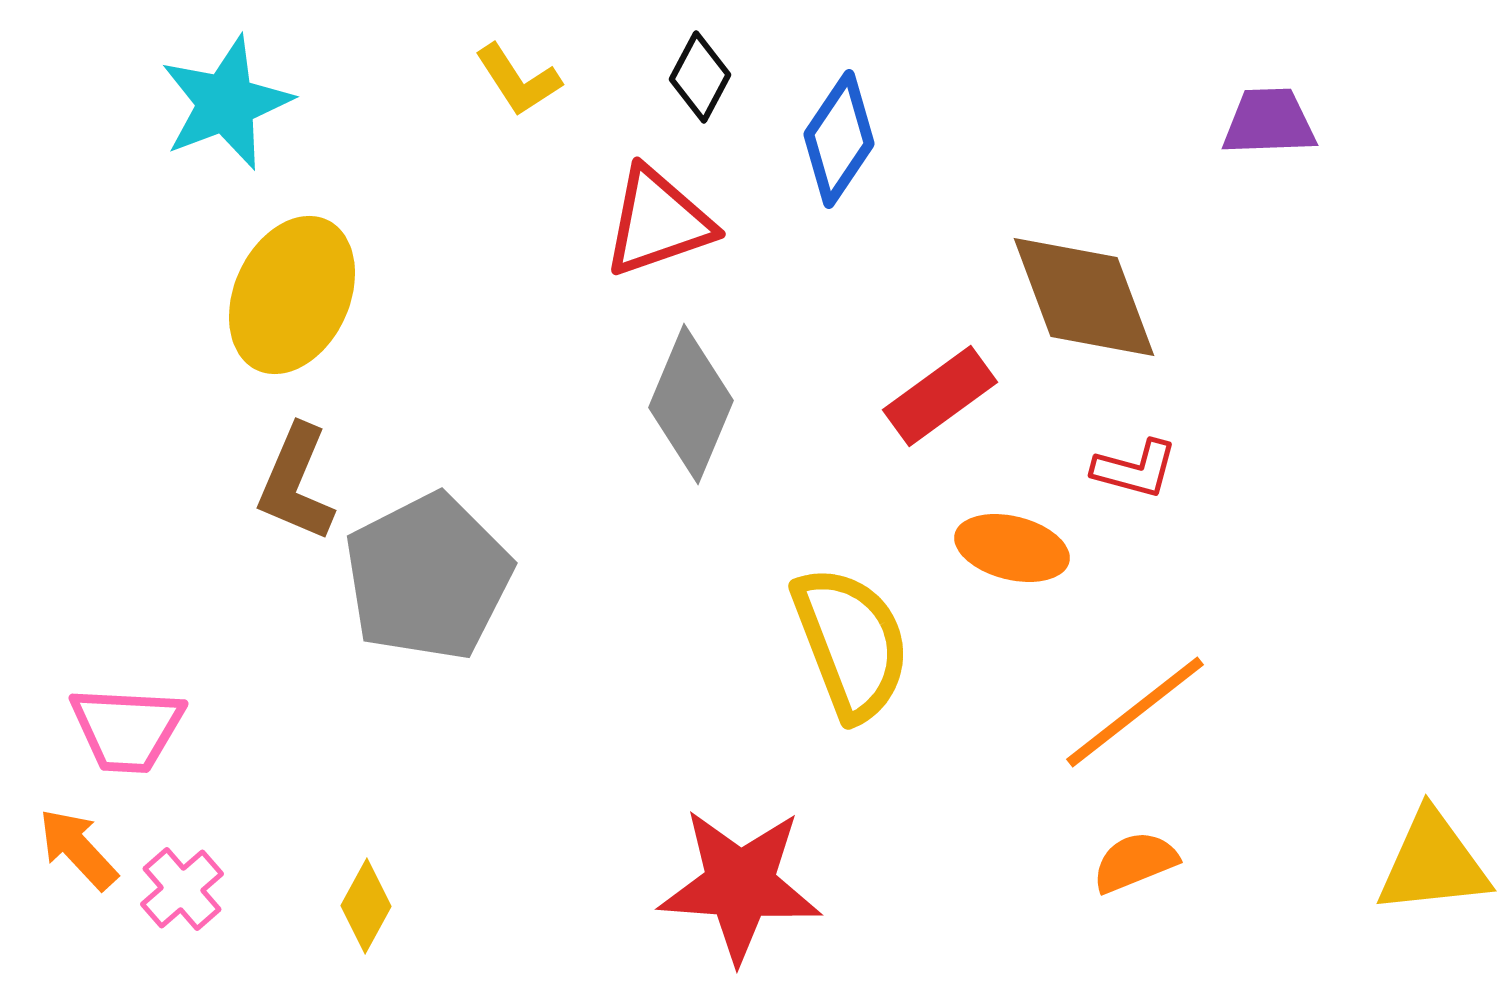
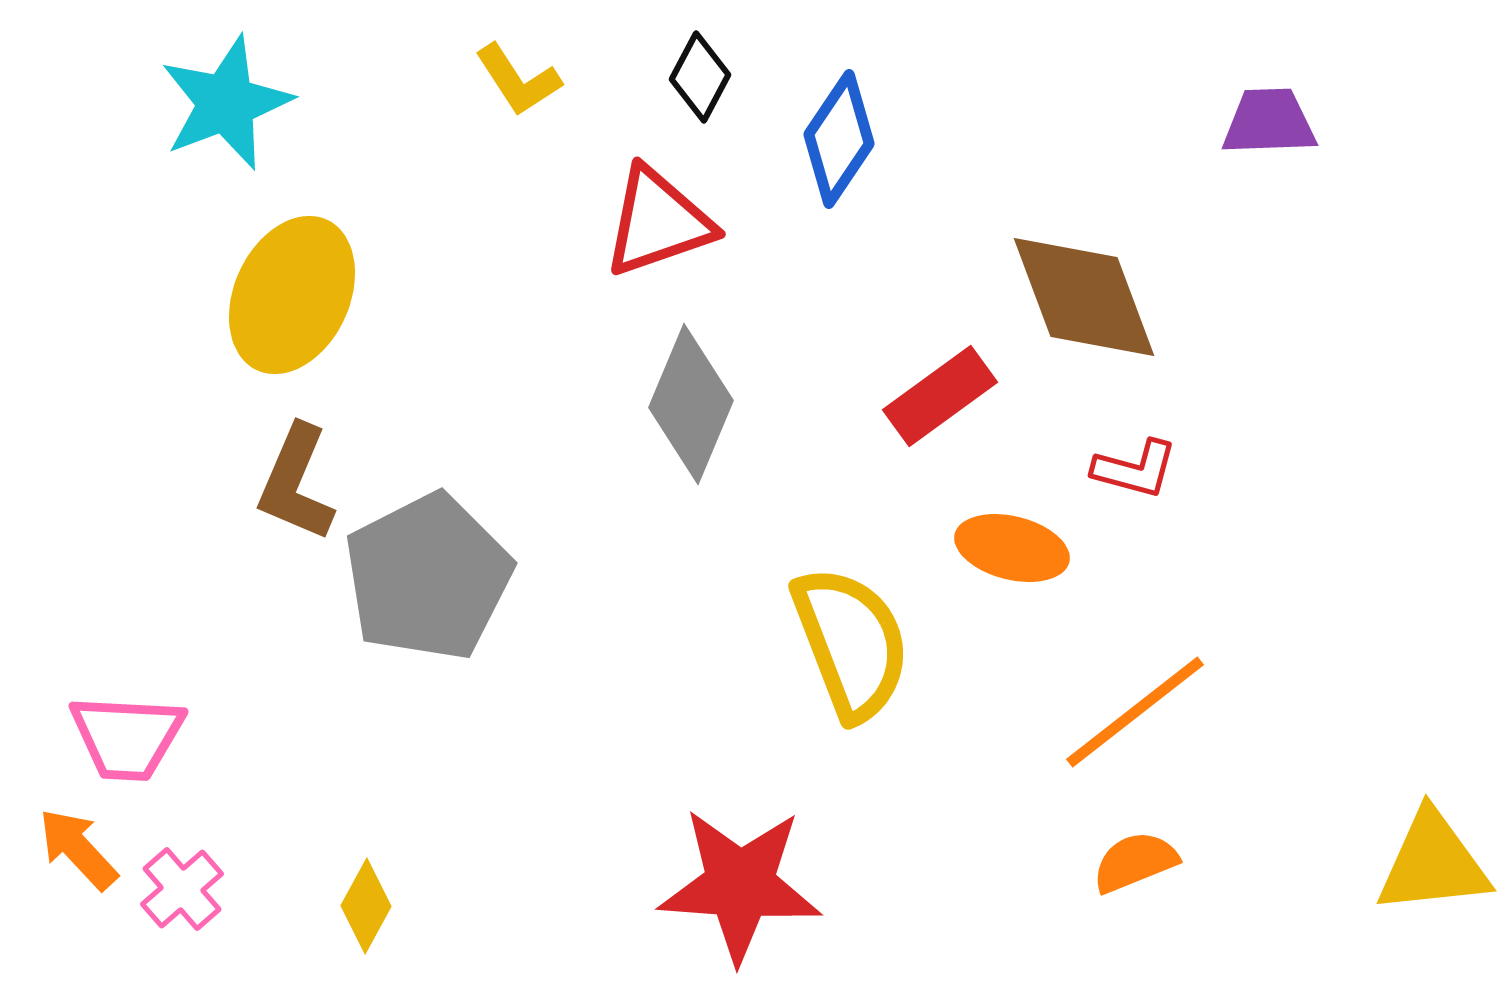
pink trapezoid: moved 8 px down
